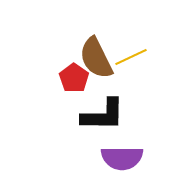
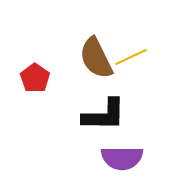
red pentagon: moved 39 px left
black L-shape: moved 1 px right
